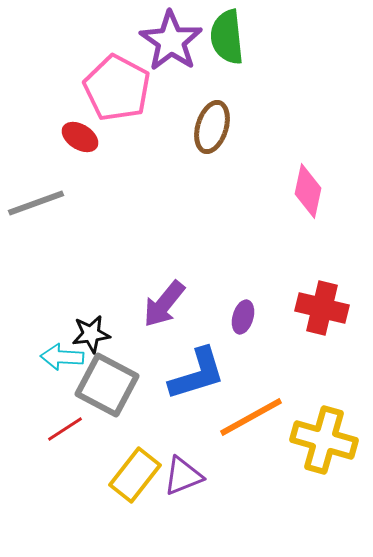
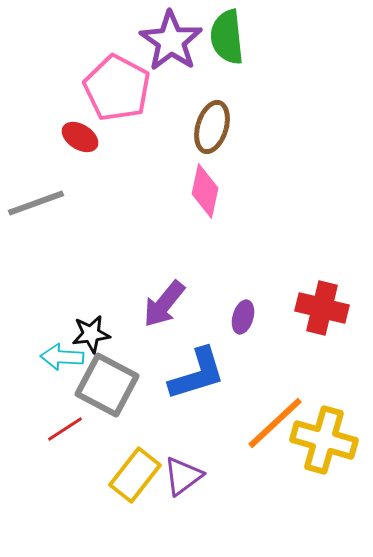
pink diamond: moved 103 px left
orange line: moved 24 px right, 6 px down; rotated 14 degrees counterclockwise
purple triangle: rotated 15 degrees counterclockwise
